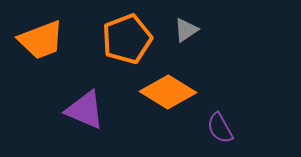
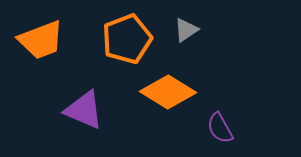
purple triangle: moved 1 px left
